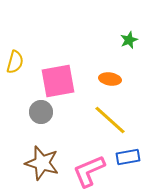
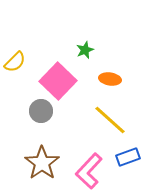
green star: moved 44 px left, 10 px down
yellow semicircle: rotated 30 degrees clockwise
pink square: rotated 36 degrees counterclockwise
gray circle: moved 1 px up
blue rectangle: rotated 10 degrees counterclockwise
brown star: rotated 20 degrees clockwise
pink L-shape: rotated 24 degrees counterclockwise
